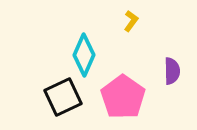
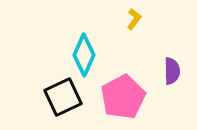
yellow L-shape: moved 3 px right, 2 px up
pink pentagon: rotated 9 degrees clockwise
